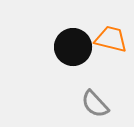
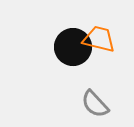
orange trapezoid: moved 12 px left
